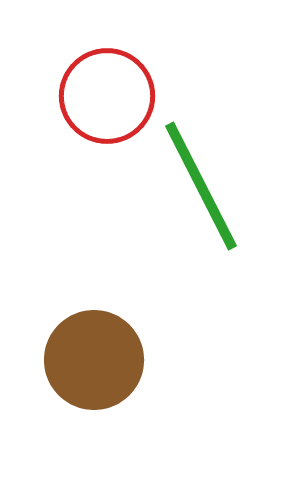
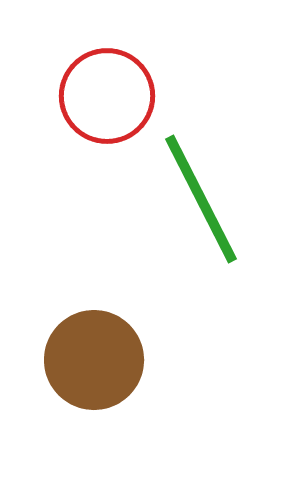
green line: moved 13 px down
